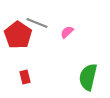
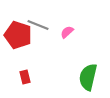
gray line: moved 1 px right, 2 px down
red pentagon: rotated 16 degrees counterclockwise
